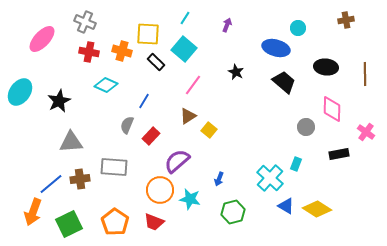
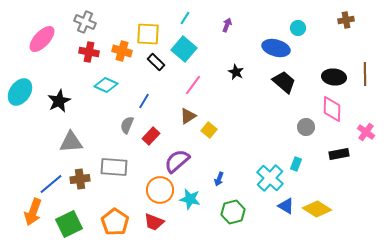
black ellipse at (326, 67): moved 8 px right, 10 px down
